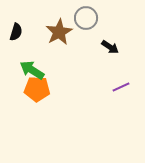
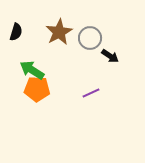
gray circle: moved 4 px right, 20 px down
black arrow: moved 9 px down
purple line: moved 30 px left, 6 px down
